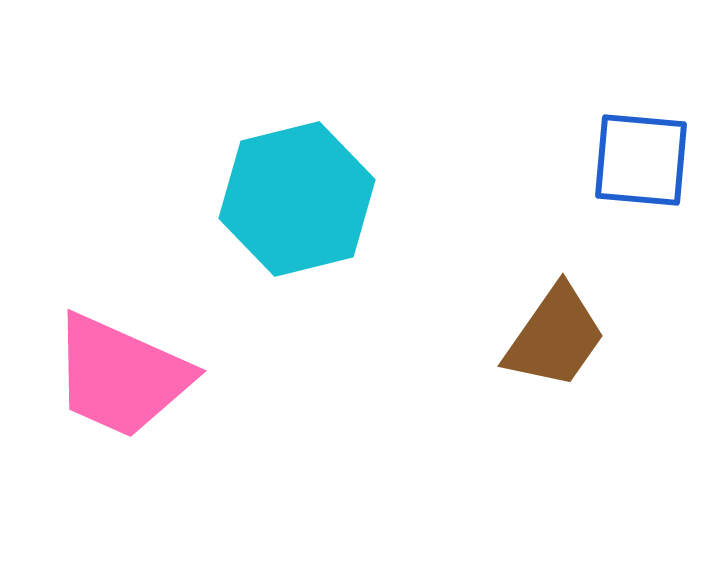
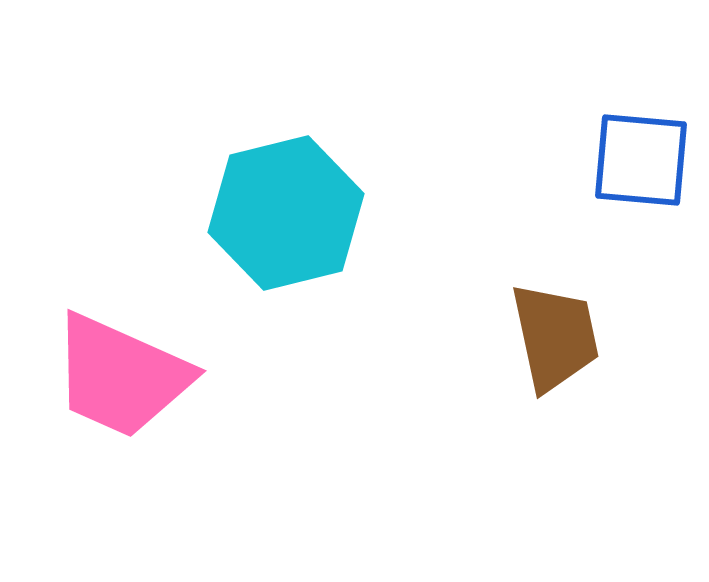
cyan hexagon: moved 11 px left, 14 px down
brown trapezoid: rotated 47 degrees counterclockwise
